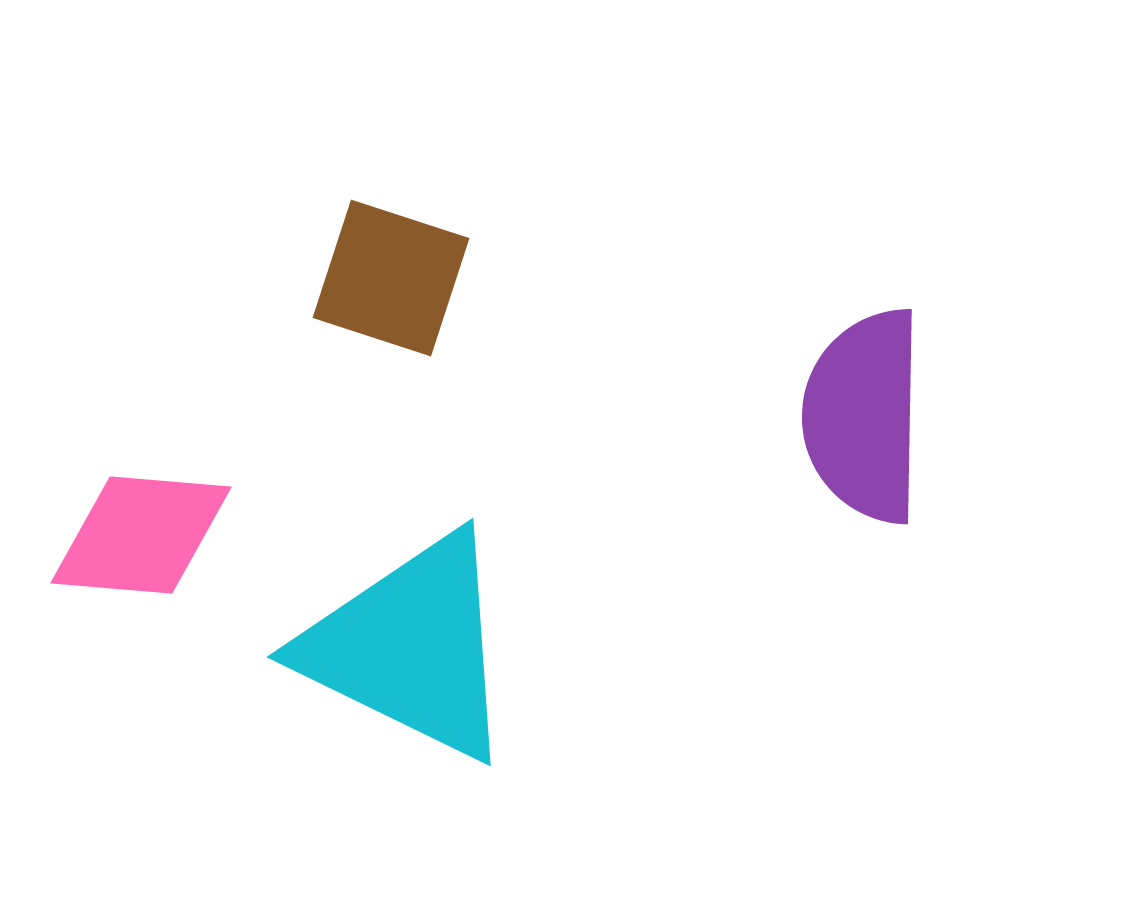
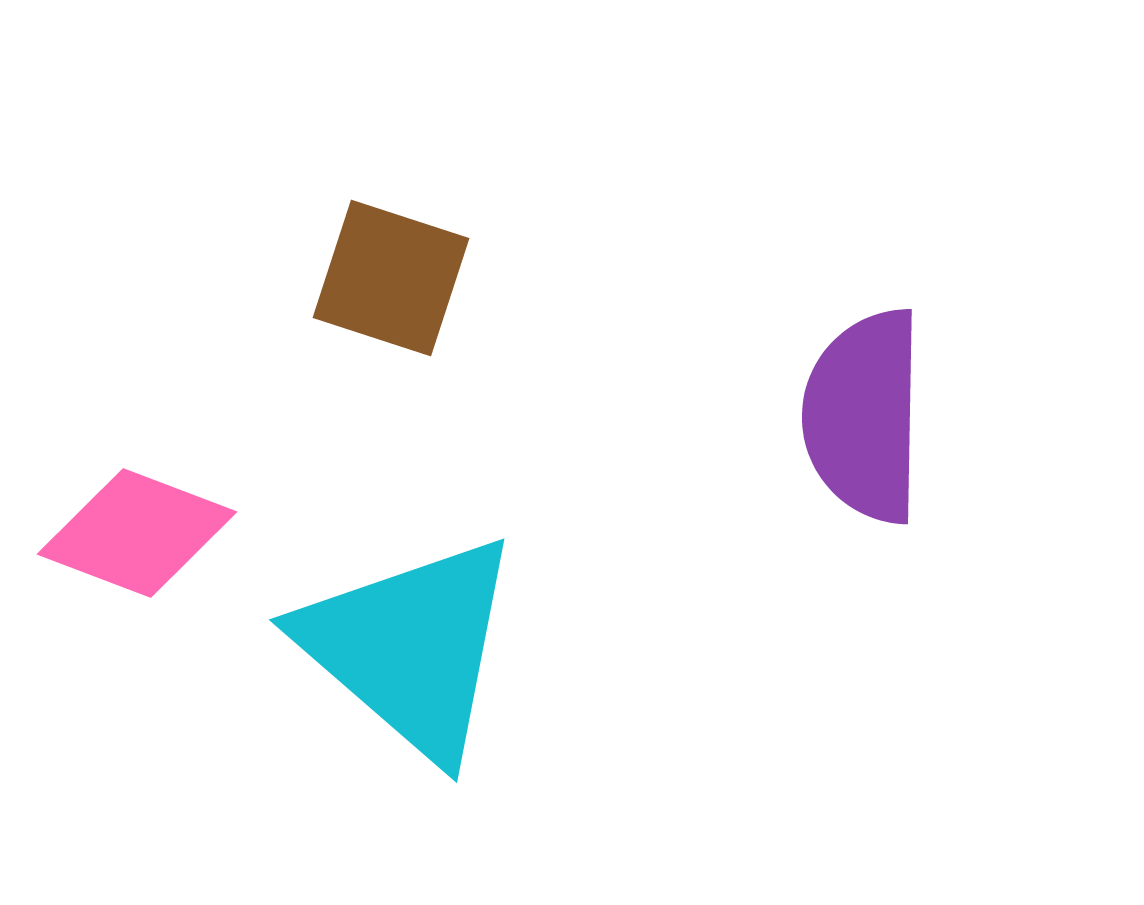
pink diamond: moved 4 px left, 2 px up; rotated 16 degrees clockwise
cyan triangle: rotated 15 degrees clockwise
